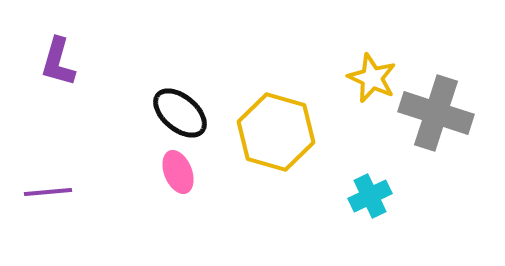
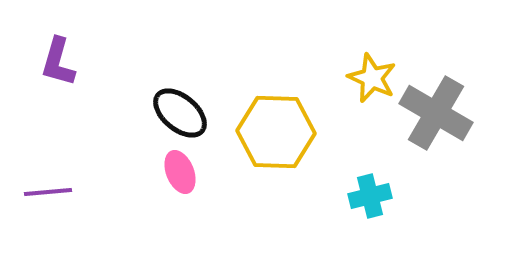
gray cross: rotated 12 degrees clockwise
yellow hexagon: rotated 14 degrees counterclockwise
pink ellipse: moved 2 px right
cyan cross: rotated 12 degrees clockwise
